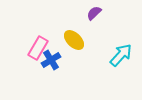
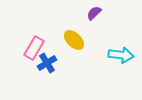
pink rectangle: moved 4 px left
cyan arrow: rotated 55 degrees clockwise
blue cross: moved 4 px left, 3 px down
